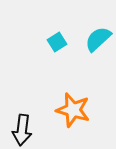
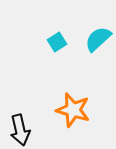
black arrow: moved 2 px left; rotated 20 degrees counterclockwise
